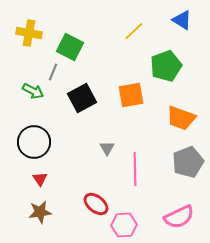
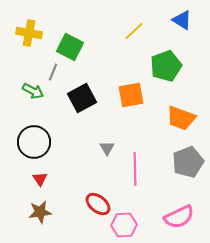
red ellipse: moved 2 px right
